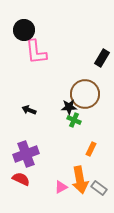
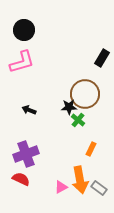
pink L-shape: moved 14 px left, 10 px down; rotated 100 degrees counterclockwise
green cross: moved 4 px right; rotated 16 degrees clockwise
